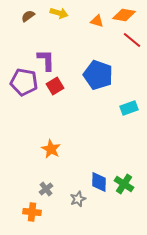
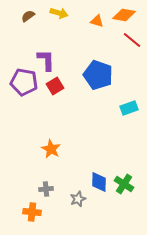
gray cross: rotated 32 degrees clockwise
